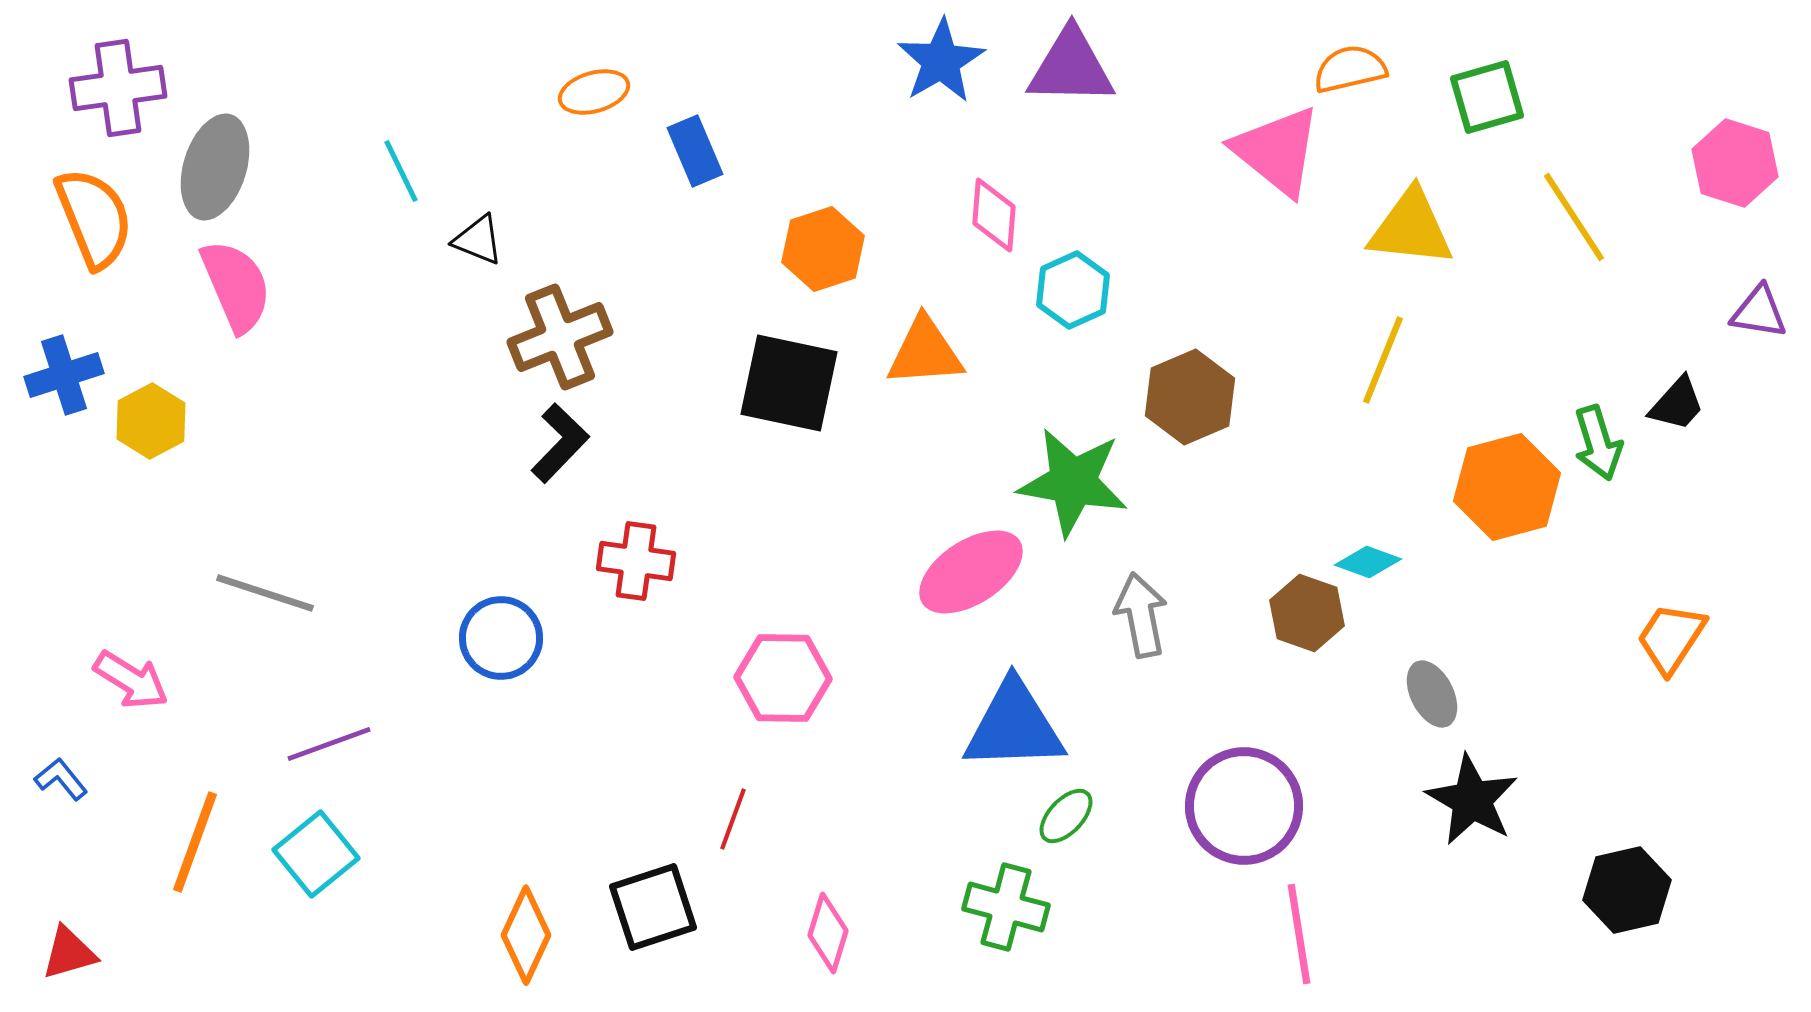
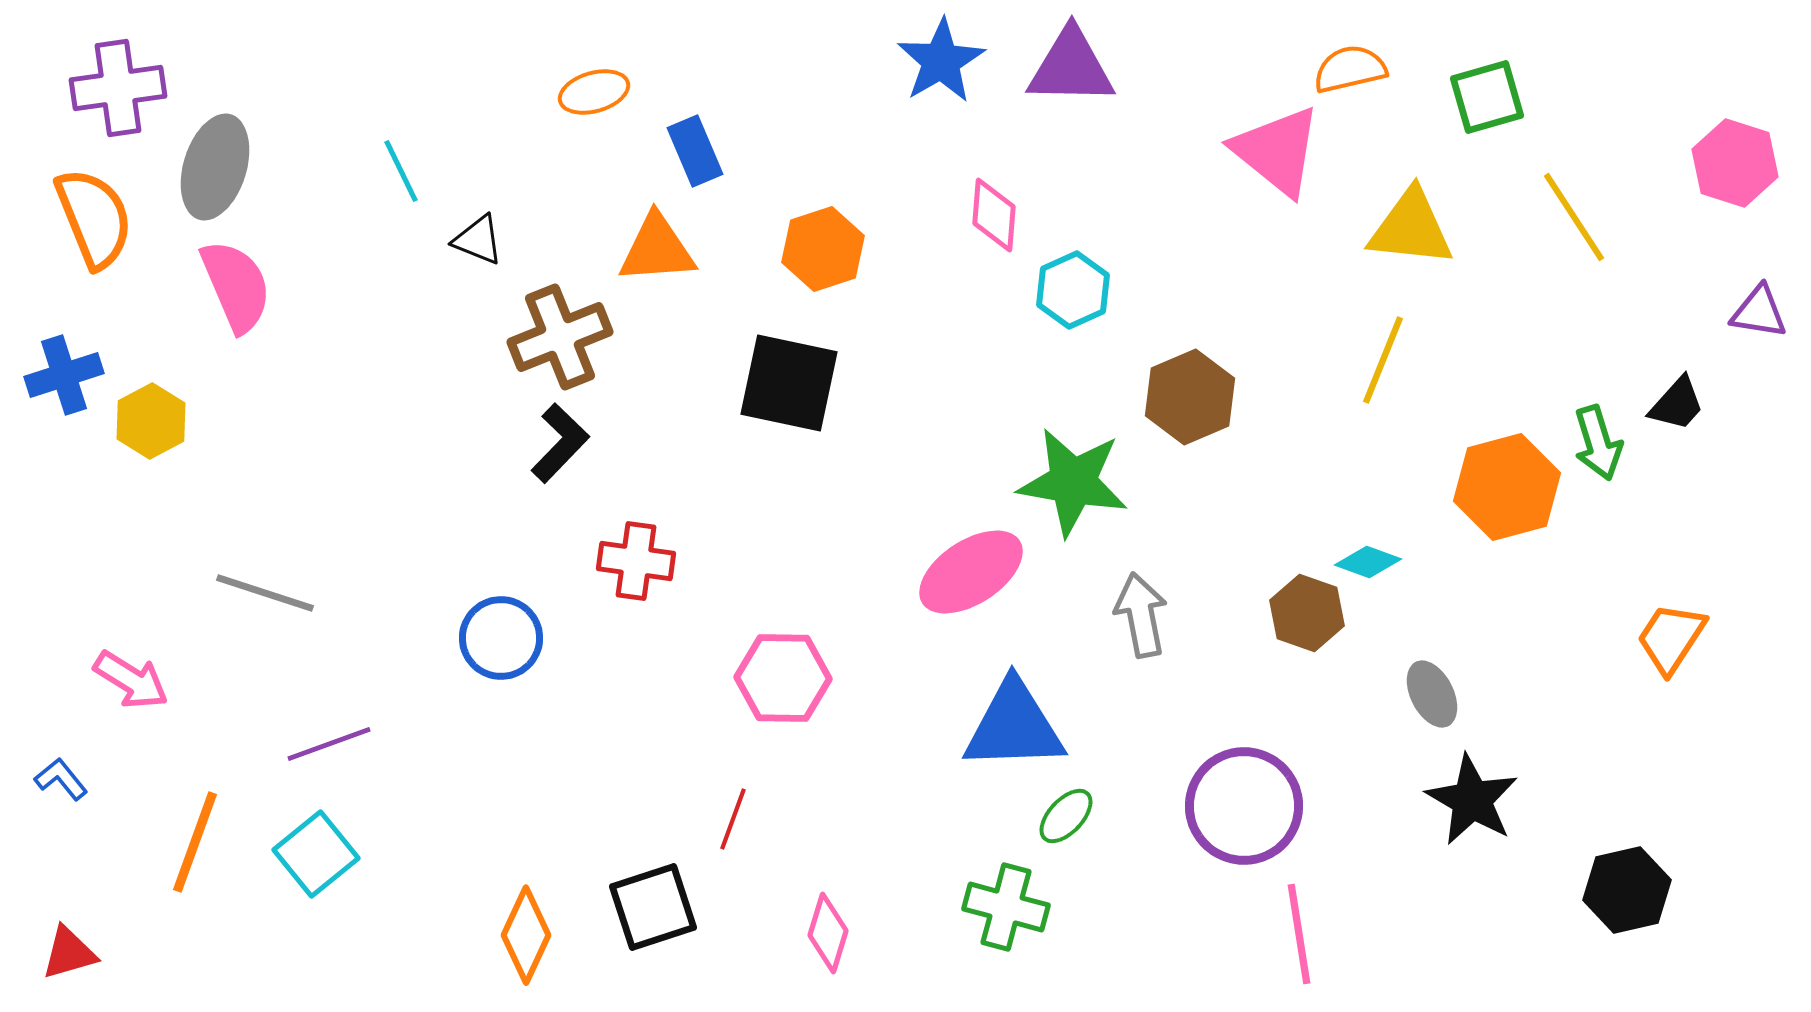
orange triangle at (925, 352): moved 268 px left, 103 px up
